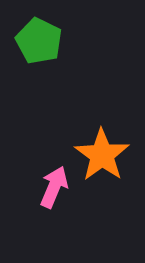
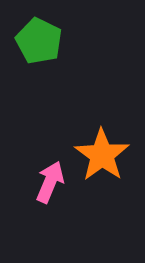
pink arrow: moved 4 px left, 5 px up
